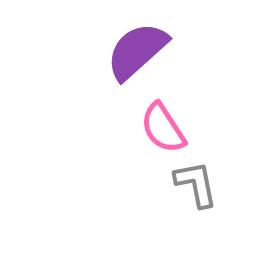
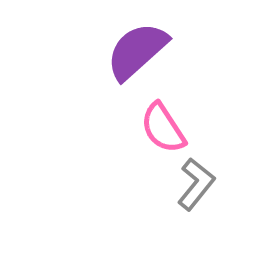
gray L-shape: rotated 50 degrees clockwise
